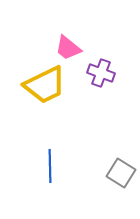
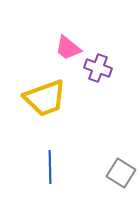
purple cross: moved 3 px left, 5 px up
yellow trapezoid: moved 13 px down; rotated 6 degrees clockwise
blue line: moved 1 px down
